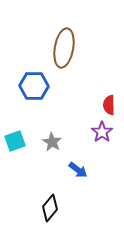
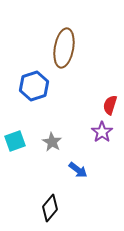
blue hexagon: rotated 20 degrees counterclockwise
red semicircle: moved 1 px right; rotated 18 degrees clockwise
